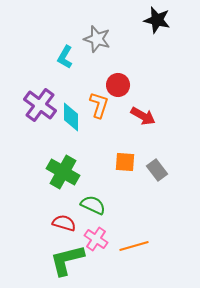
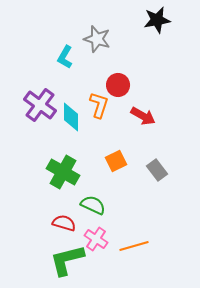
black star: rotated 24 degrees counterclockwise
orange square: moved 9 px left, 1 px up; rotated 30 degrees counterclockwise
